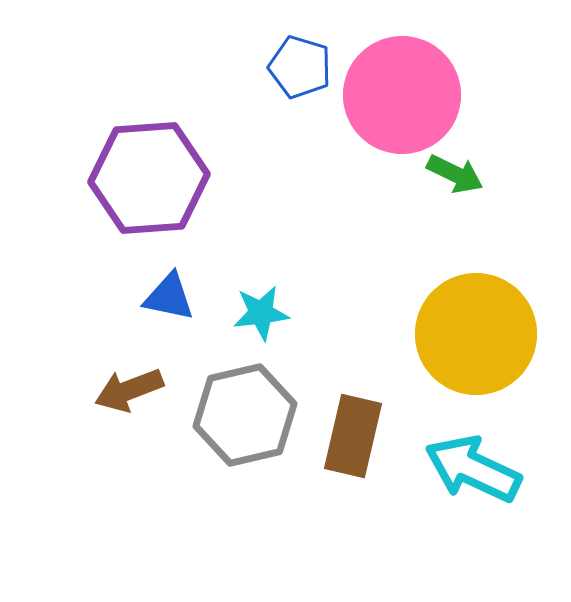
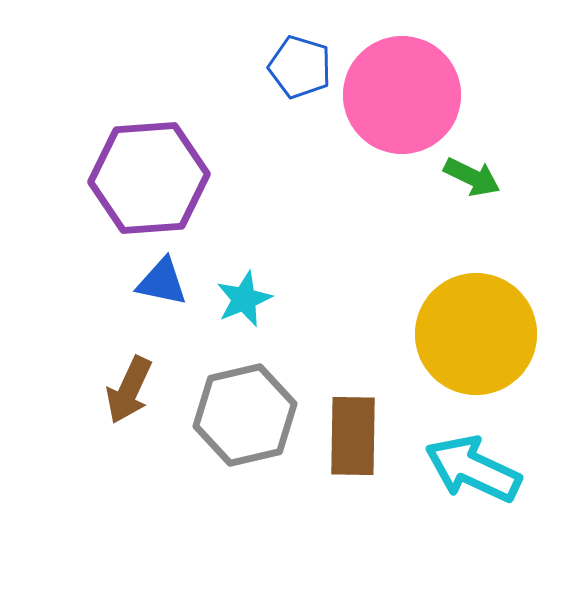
green arrow: moved 17 px right, 3 px down
blue triangle: moved 7 px left, 15 px up
cyan star: moved 17 px left, 14 px up; rotated 16 degrees counterclockwise
brown arrow: rotated 44 degrees counterclockwise
brown rectangle: rotated 12 degrees counterclockwise
